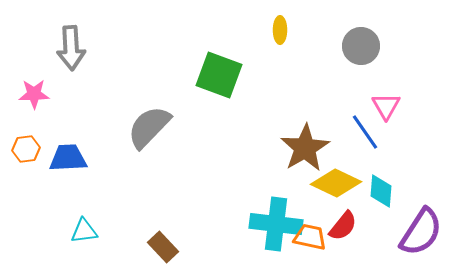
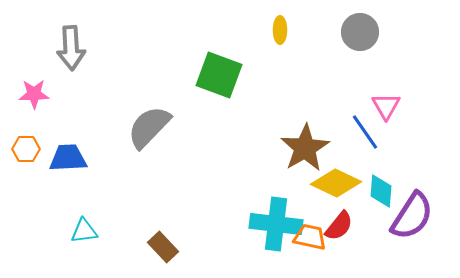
gray circle: moved 1 px left, 14 px up
orange hexagon: rotated 8 degrees clockwise
red semicircle: moved 4 px left
purple semicircle: moved 9 px left, 16 px up
